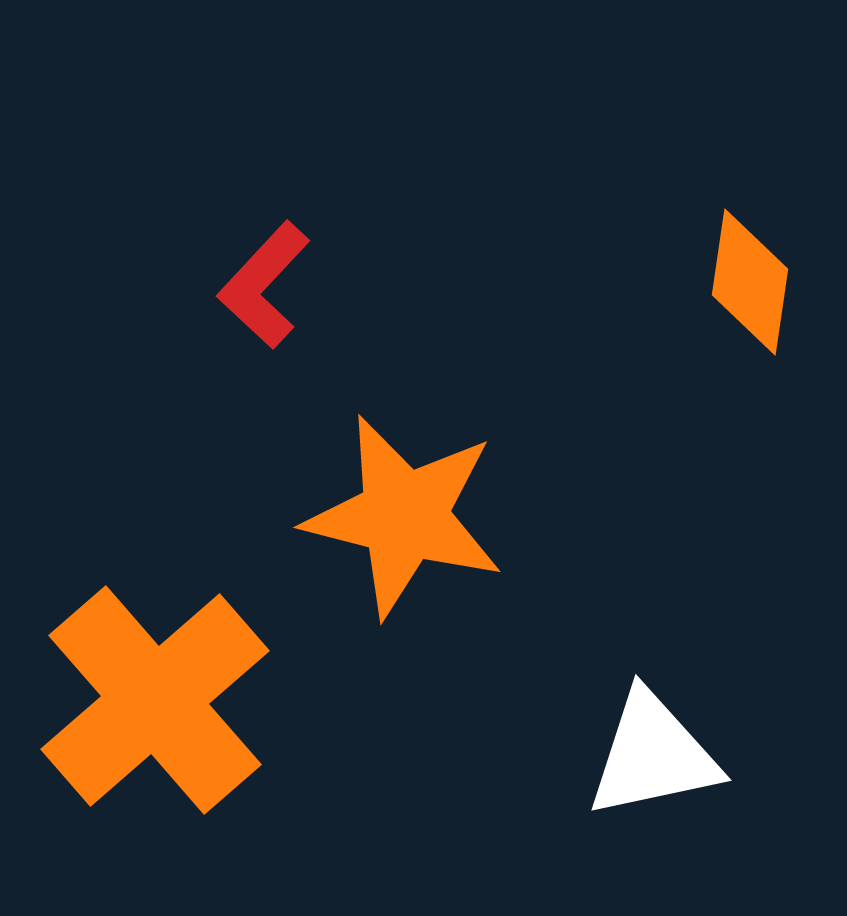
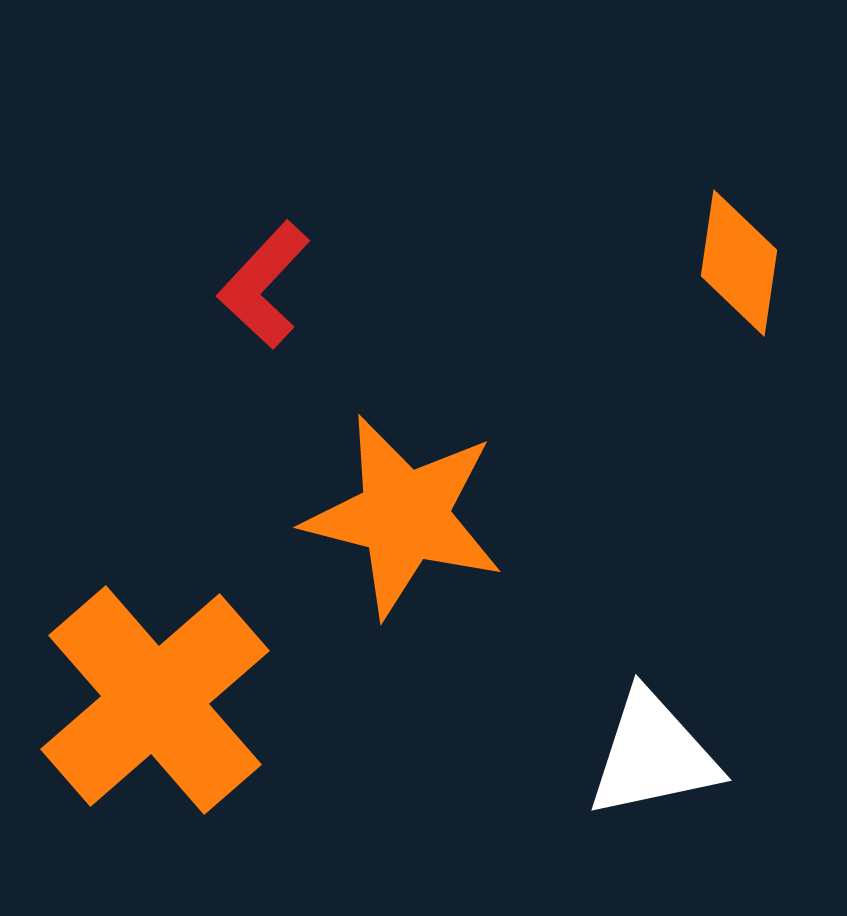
orange diamond: moved 11 px left, 19 px up
